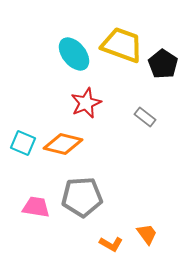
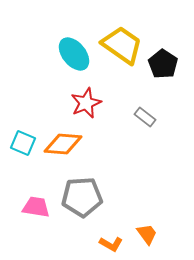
yellow trapezoid: rotated 15 degrees clockwise
orange diamond: rotated 9 degrees counterclockwise
